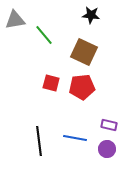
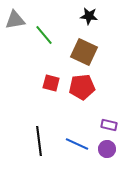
black star: moved 2 px left, 1 px down
blue line: moved 2 px right, 6 px down; rotated 15 degrees clockwise
